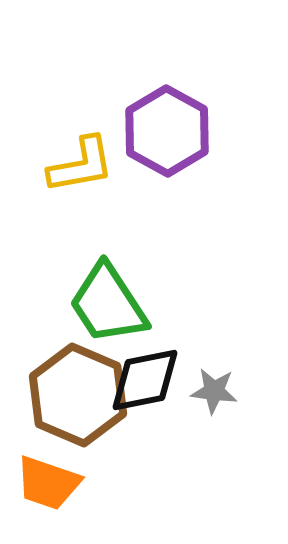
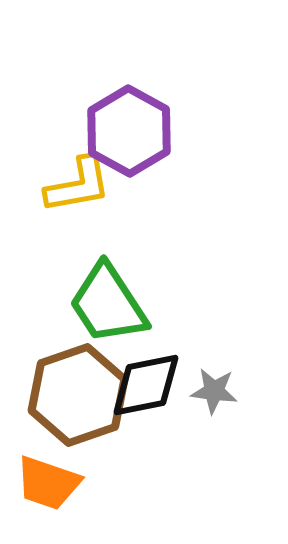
purple hexagon: moved 38 px left
yellow L-shape: moved 3 px left, 20 px down
black diamond: moved 1 px right, 5 px down
brown hexagon: rotated 18 degrees clockwise
